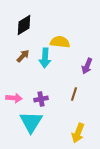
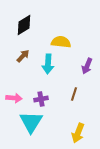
yellow semicircle: moved 1 px right
cyan arrow: moved 3 px right, 6 px down
